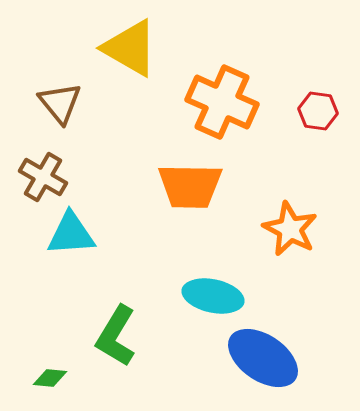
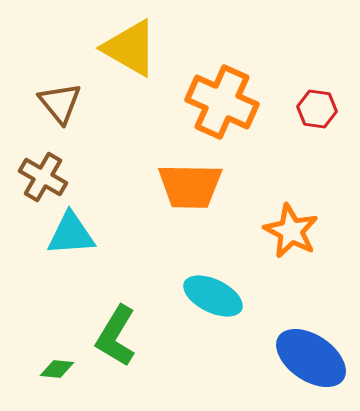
red hexagon: moved 1 px left, 2 px up
orange star: moved 1 px right, 2 px down
cyan ellipse: rotated 14 degrees clockwise
blue ellipse: moved 48 px right
green diamond: moved 7 px right, 9 px up
